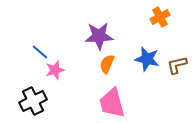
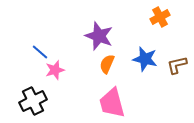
purple star: rotated 24 degrees clockwise
blue star: moved 2 px left
